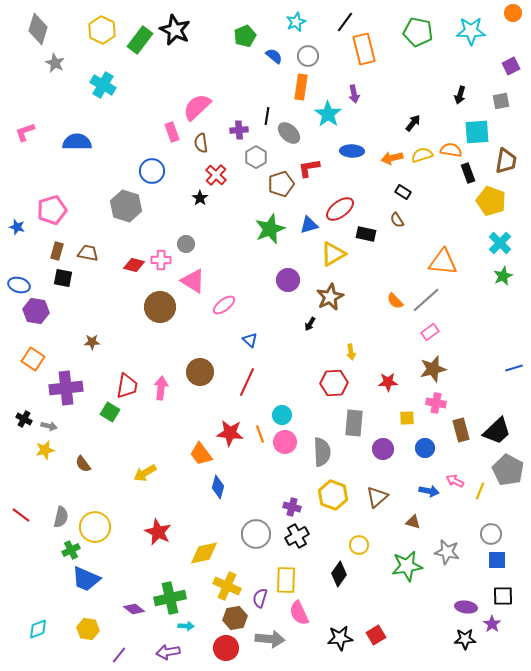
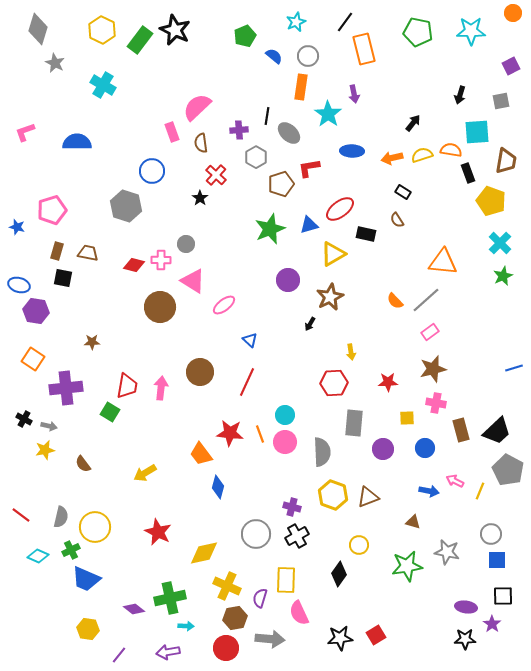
cyan circle at (282, 415): moved 3 px right
brown triangle at (377, 497): moved 9 px left; rotated 20 degrees clockwise
cyan diamond at (38, 629): moved 73 px up; rotated 45 degrees clockwise
